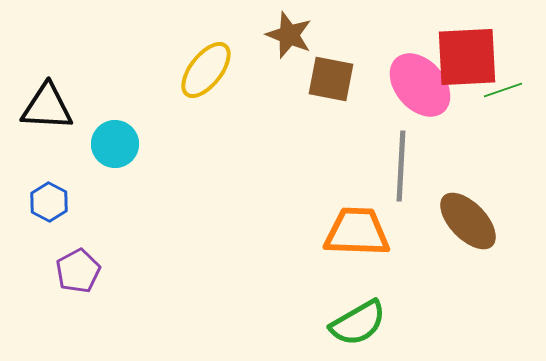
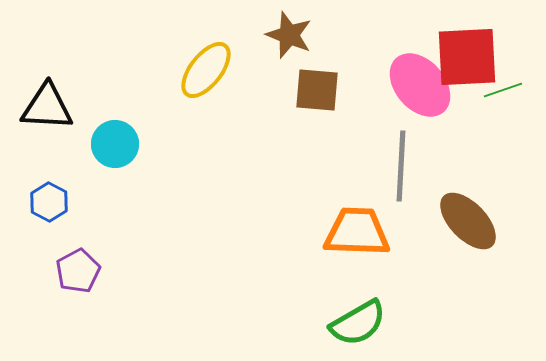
brown square: moved 14 px left, 11 px down; rotated 6 degrees counterclockwise
